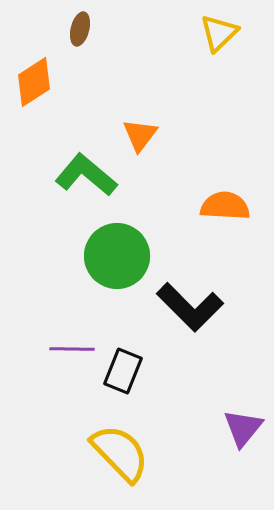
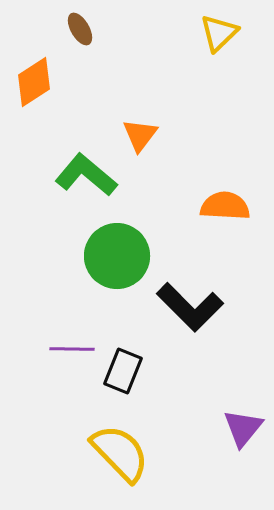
brown ellipse: rotated 44 degrees counterclockwise
